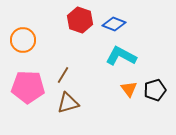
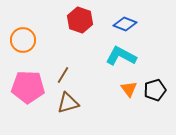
blue diamond: moved 11 px right
